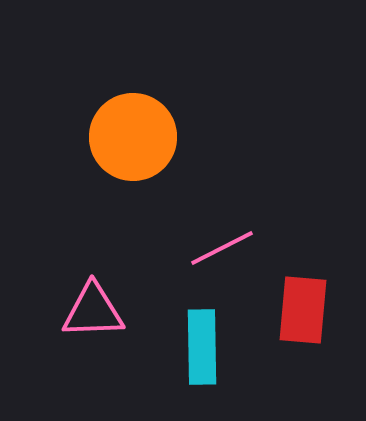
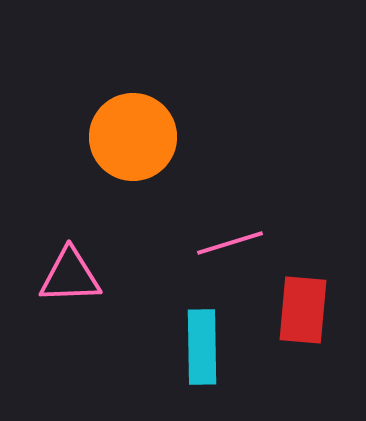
pink line: moved 8 px right, 5 px up; rotated 10 degrees clockwise
pink triangle: moved 23 px left, 35 px up
